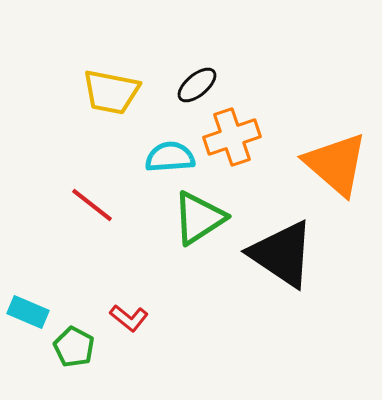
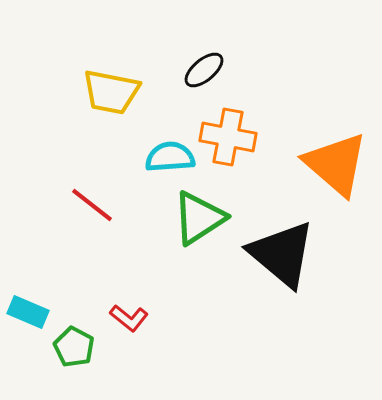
black ellipse: moved 7 px right, 15 px up
orange cross: moved 4 px left; rotated 30 degrees clockwise
black triangle: rotated 6 degrees clockwise
